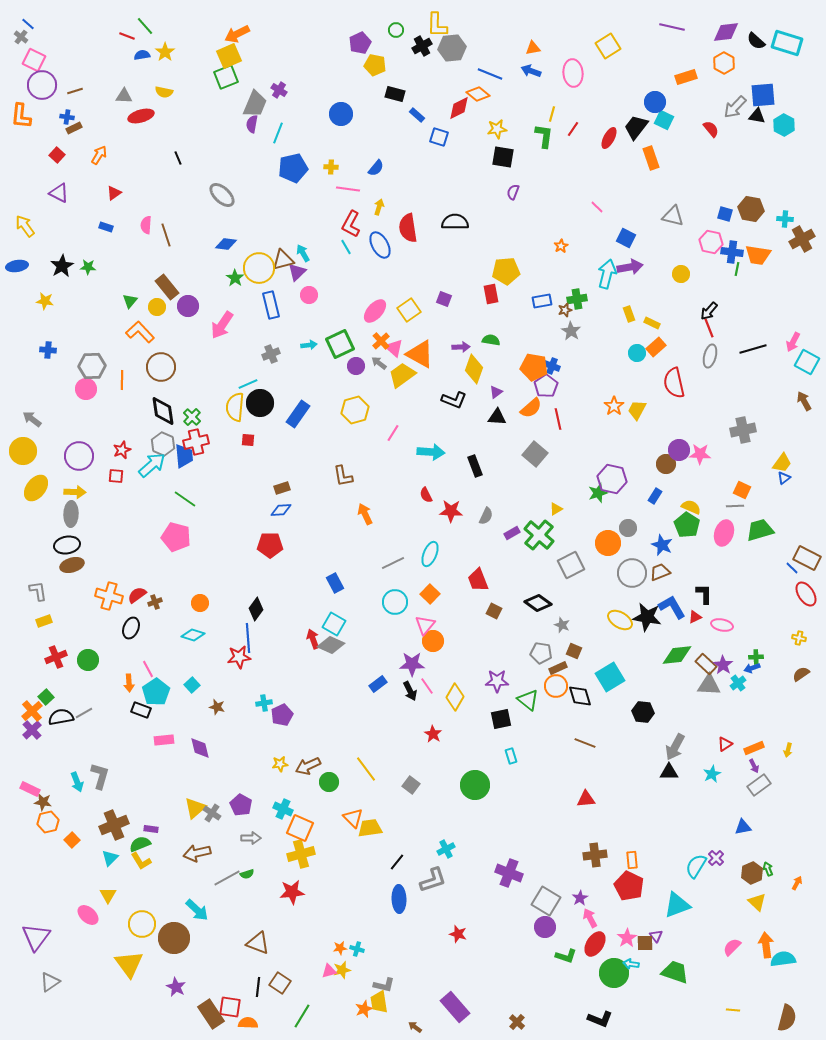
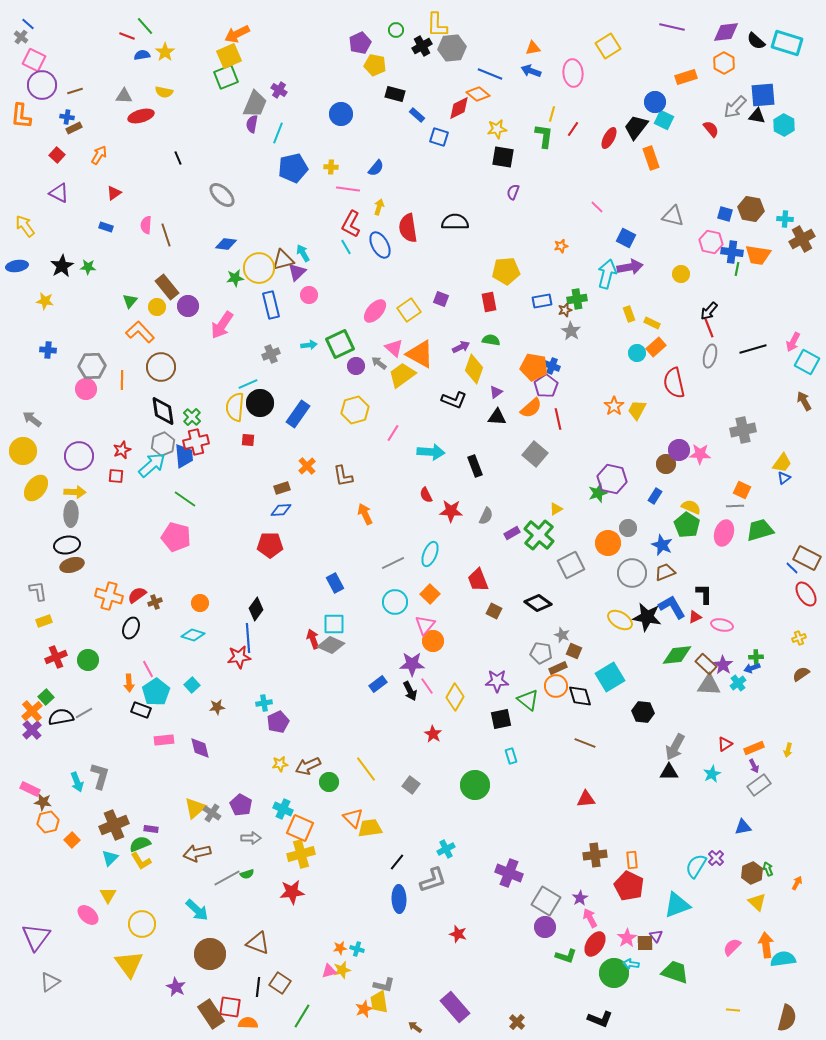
orange star at (561, 246): rotated 16 degrees clockwise
green star at (235, 278): rotated 30 degrees clockwise
red rectangle at (491, 294): moved 2 px left, 8 px down
purple square at (444, 299): moved 3 px left
orange cross at (381, 341): moved 74 px left, 125 px down
purple arrow at (461, 347): rotated 24 degrees counterclockwise
gray hexagon at (163, 444): rotated 15 degrees clockwise
brown trapezoid at (660, 572): moved 5 px right
cyan square at (334, 624): rotated 30 degrees counterclockwise
gray star at (562, 625): moved 10 px down
yellow cross at (799, 638): rotated 32 degrees counterclockwise
brown star at (217, 707): rotated 21 degrees counterclockwise
purple pentagon at (282, 715): moved 4 px left, 7 px down
brown circle at (174, 938): moved 36 px right, 16 px down
